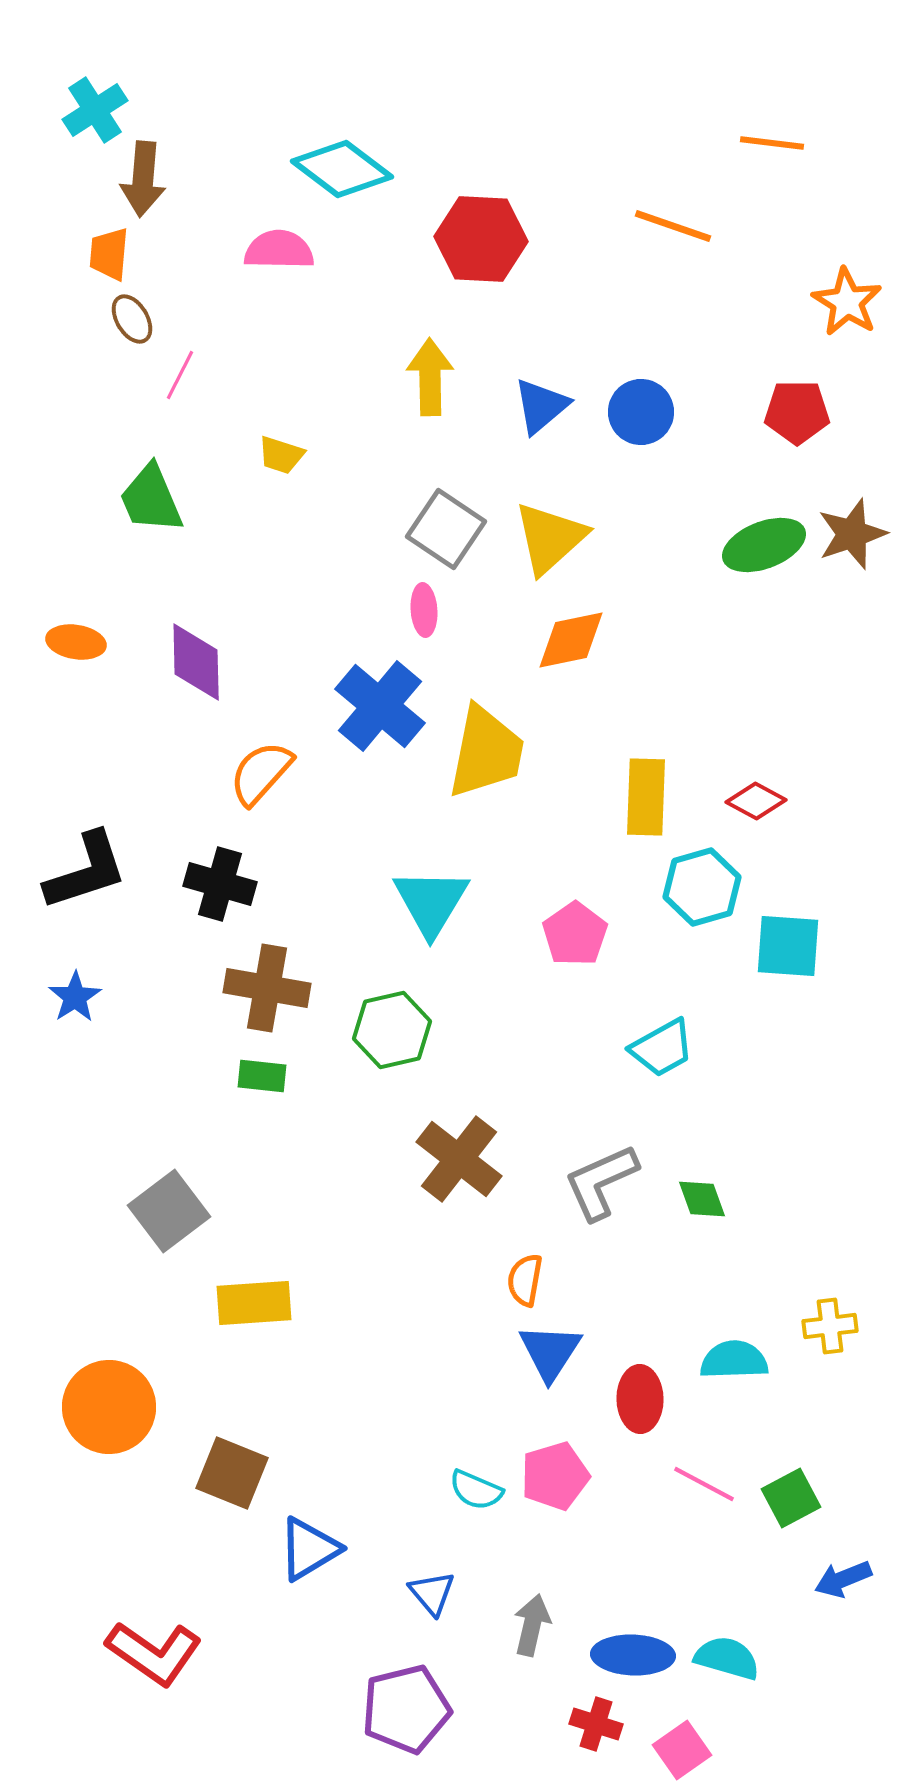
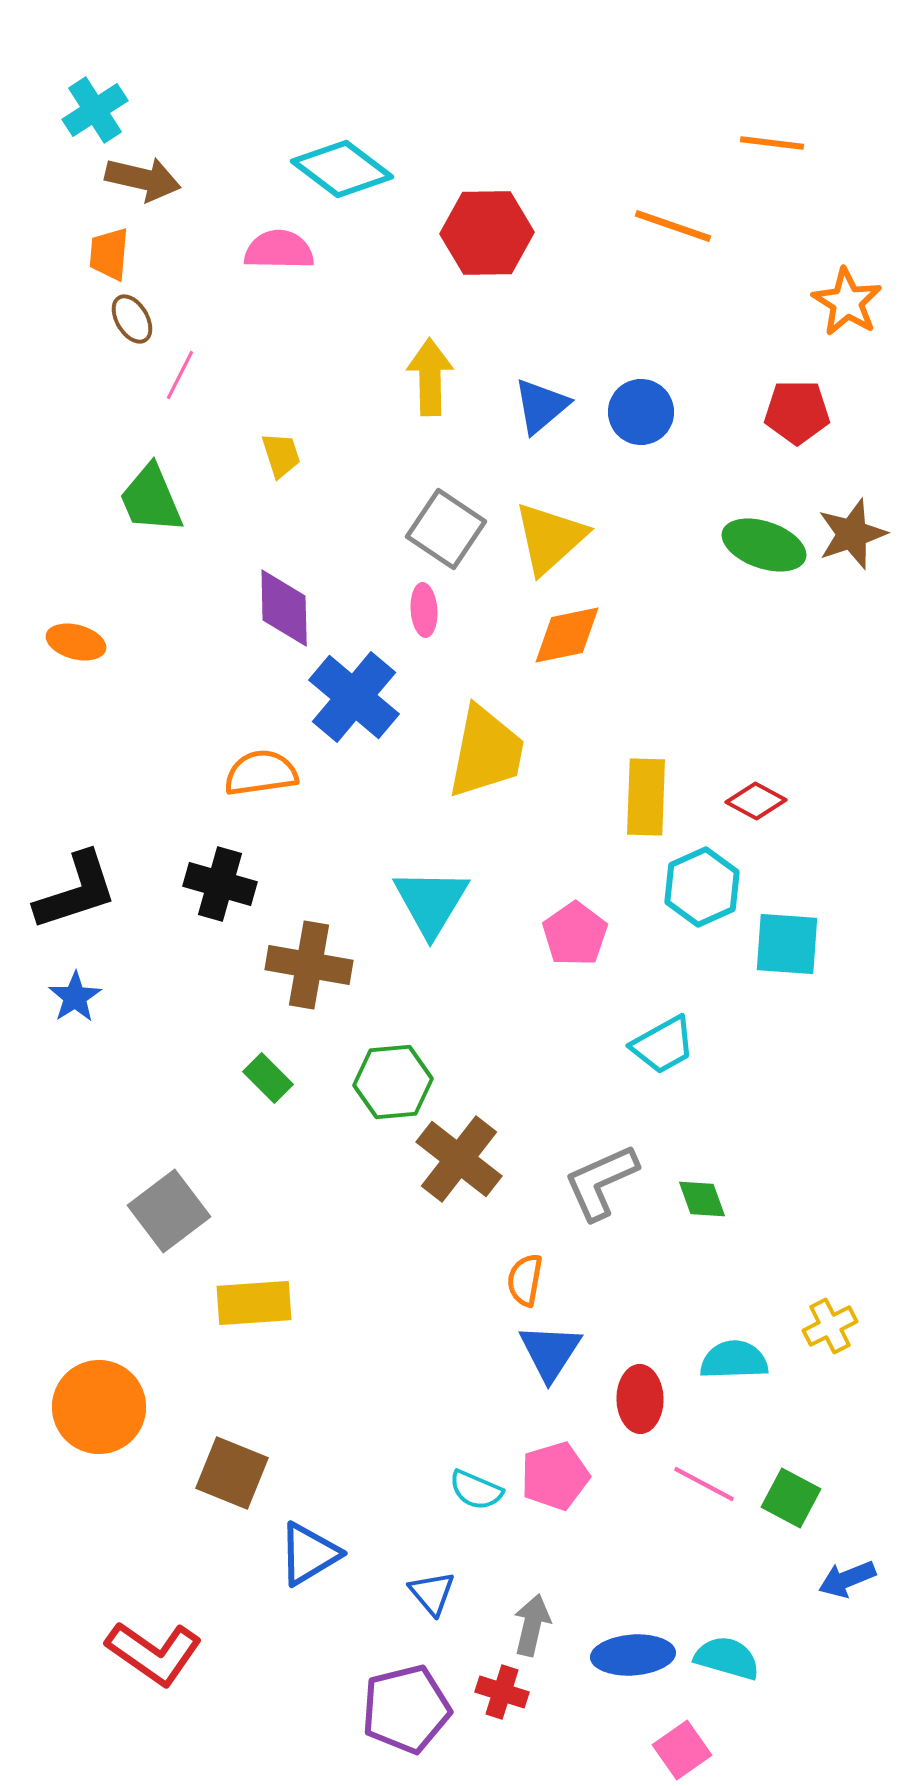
brown arrow at (143, 179): rotated 82 degrees counterclockwise
red hexagon at (481, 239): moved 6 px right, 6 px up; rotated 4 degrees counterclockwise
yellow trapezoid at (281, 455): rotated 126 degrees counterclockwise
green ellipse at (764, 545): rotated 40 degrees clockwise
orange diamond at (571, 640): moved 4 px left, 5 px up
orange ellipse at (76, 642): rotated 6 degrees clockwise
purple diamond at (196, 662): moved 88 px right, 54 px up
blue cross at (380, 706): moved 26 px left, 9 px up
orange semicircle at (261, 773): rotated 40 degrees clockwise
black L-shape at (86, 871): moved 10 px left, 20 px down
cyan hexagon at (702, 887): rotated 8 degrees counterclockwise
cyan square at (788, 946): moved 1 px left, 2 px up
brown cross at (267, 988): moved 42 px right, 23 px up
green hexagon at (392, 1030): moved 1 px right, 52 px down; rotated 8 degrees clockwise
cyan trapezoid at (662, 1048): moved 1 px right, 3 px up
green rectangle at (262, 1076): moved 6 px right, 2 px down; rotated 39 degrees clockwise
yellow cross at (830, 1326): rotated 20 degrees counterclockwise
orange circle at (109, 1407): moved 10 px left
green square at (791, 1498): rotated 34 degrees counterclockwise
blue triangle at (309, 1549): moved 5 px down
blue arrow at (843, 1579): moved 4 px right
blue ellipse at (633, 1655): rotated 6 degrees counterclockwise
red cross at (596, 1724): moved 94 px left, 32 px up
